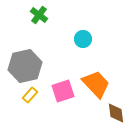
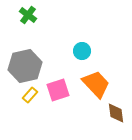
green cross: moved 11 px left
cyan circle: moved 1 px left, 12 px down
pink square: moved 5 px left, 1 px up
